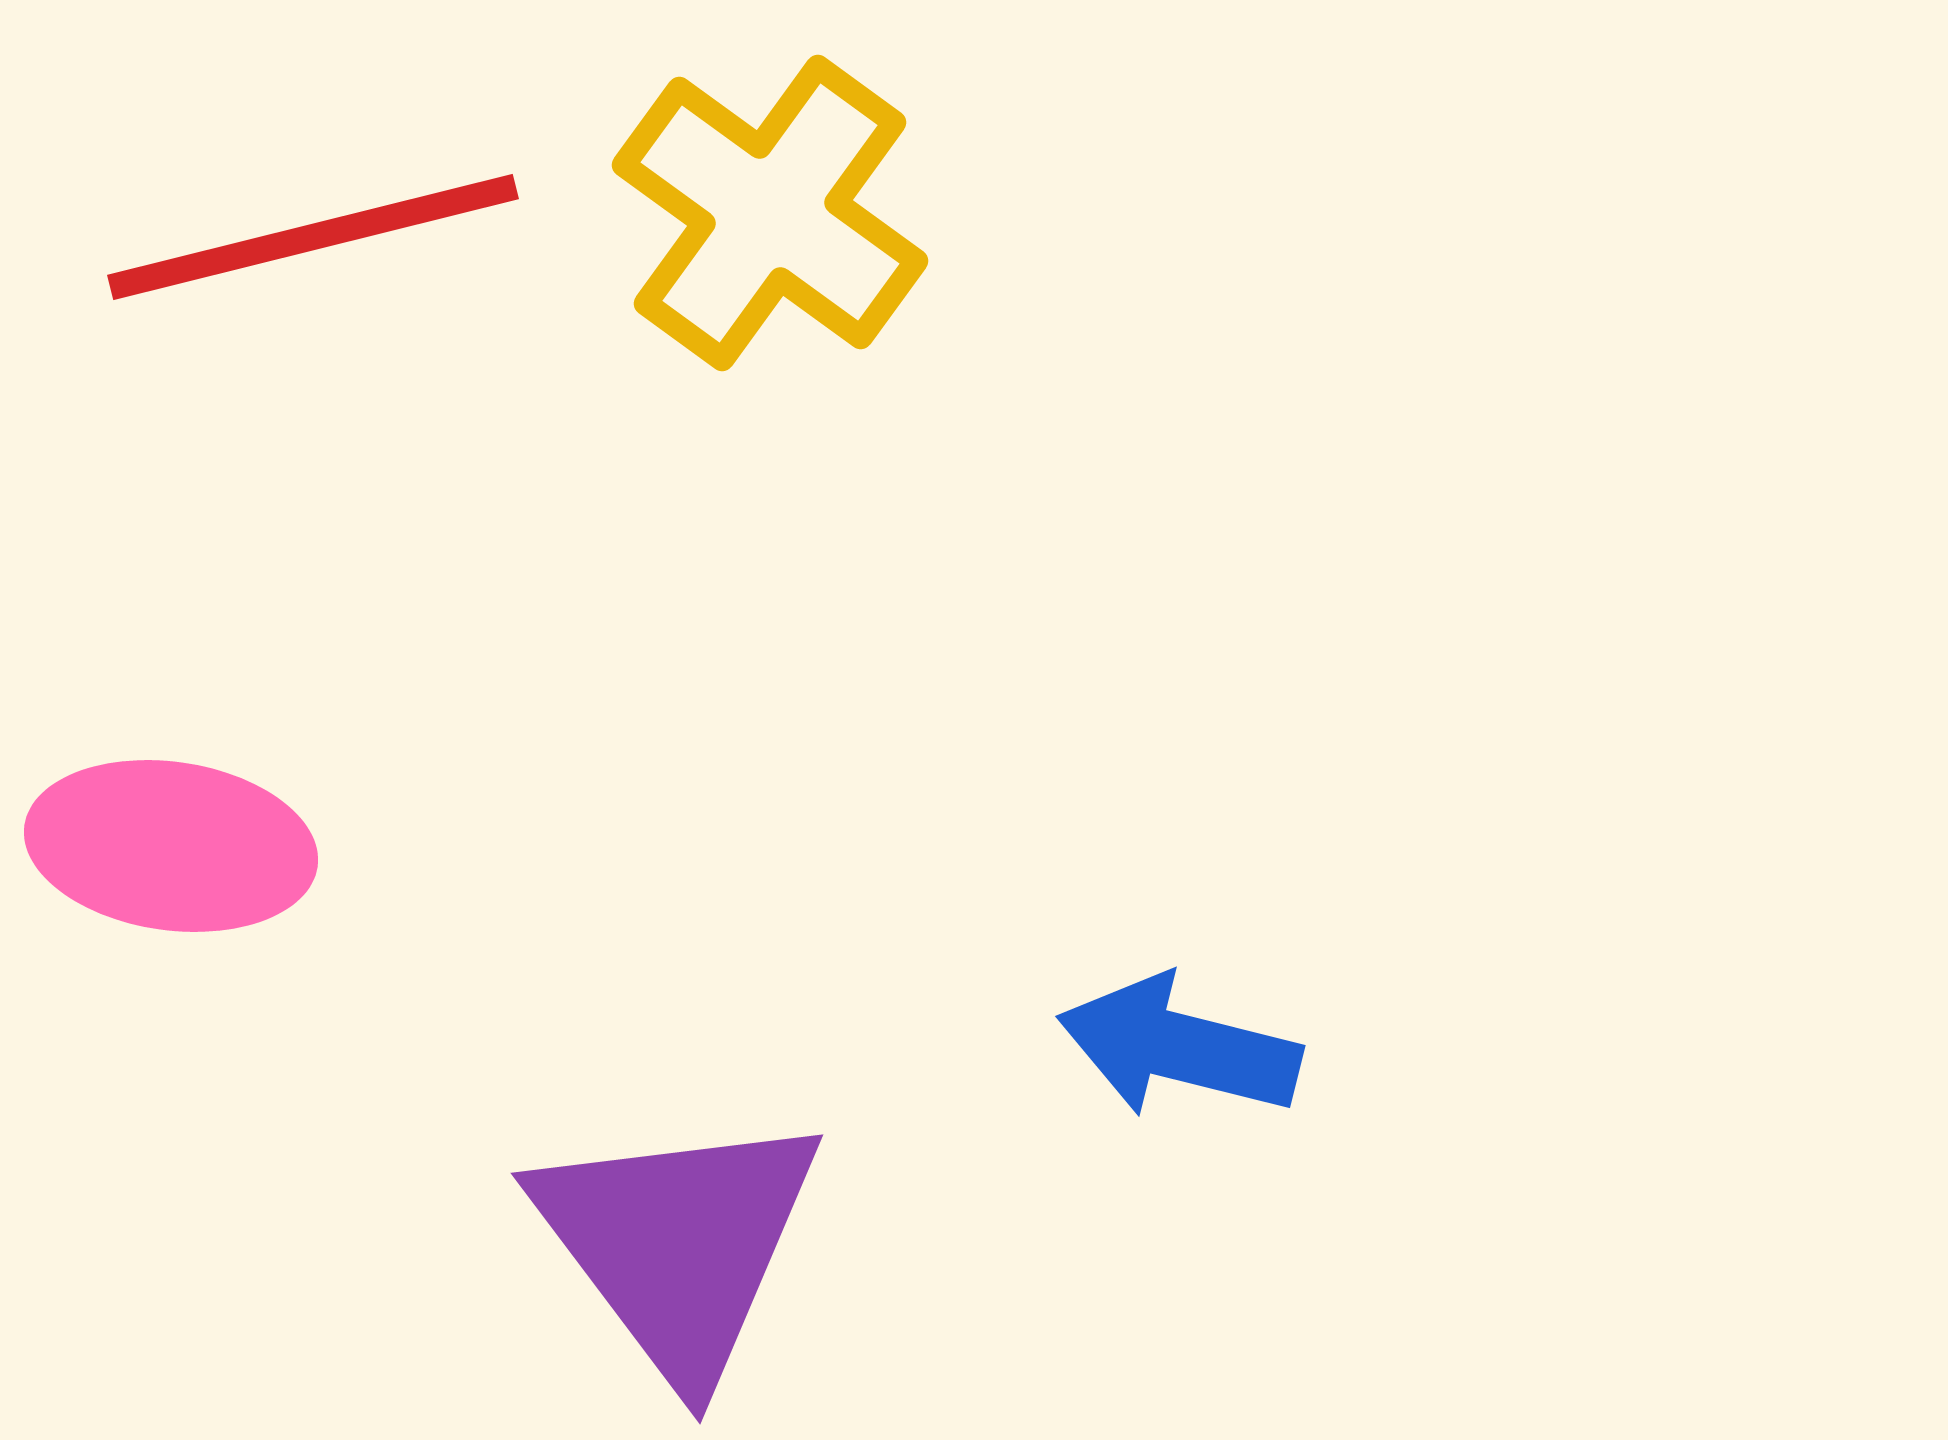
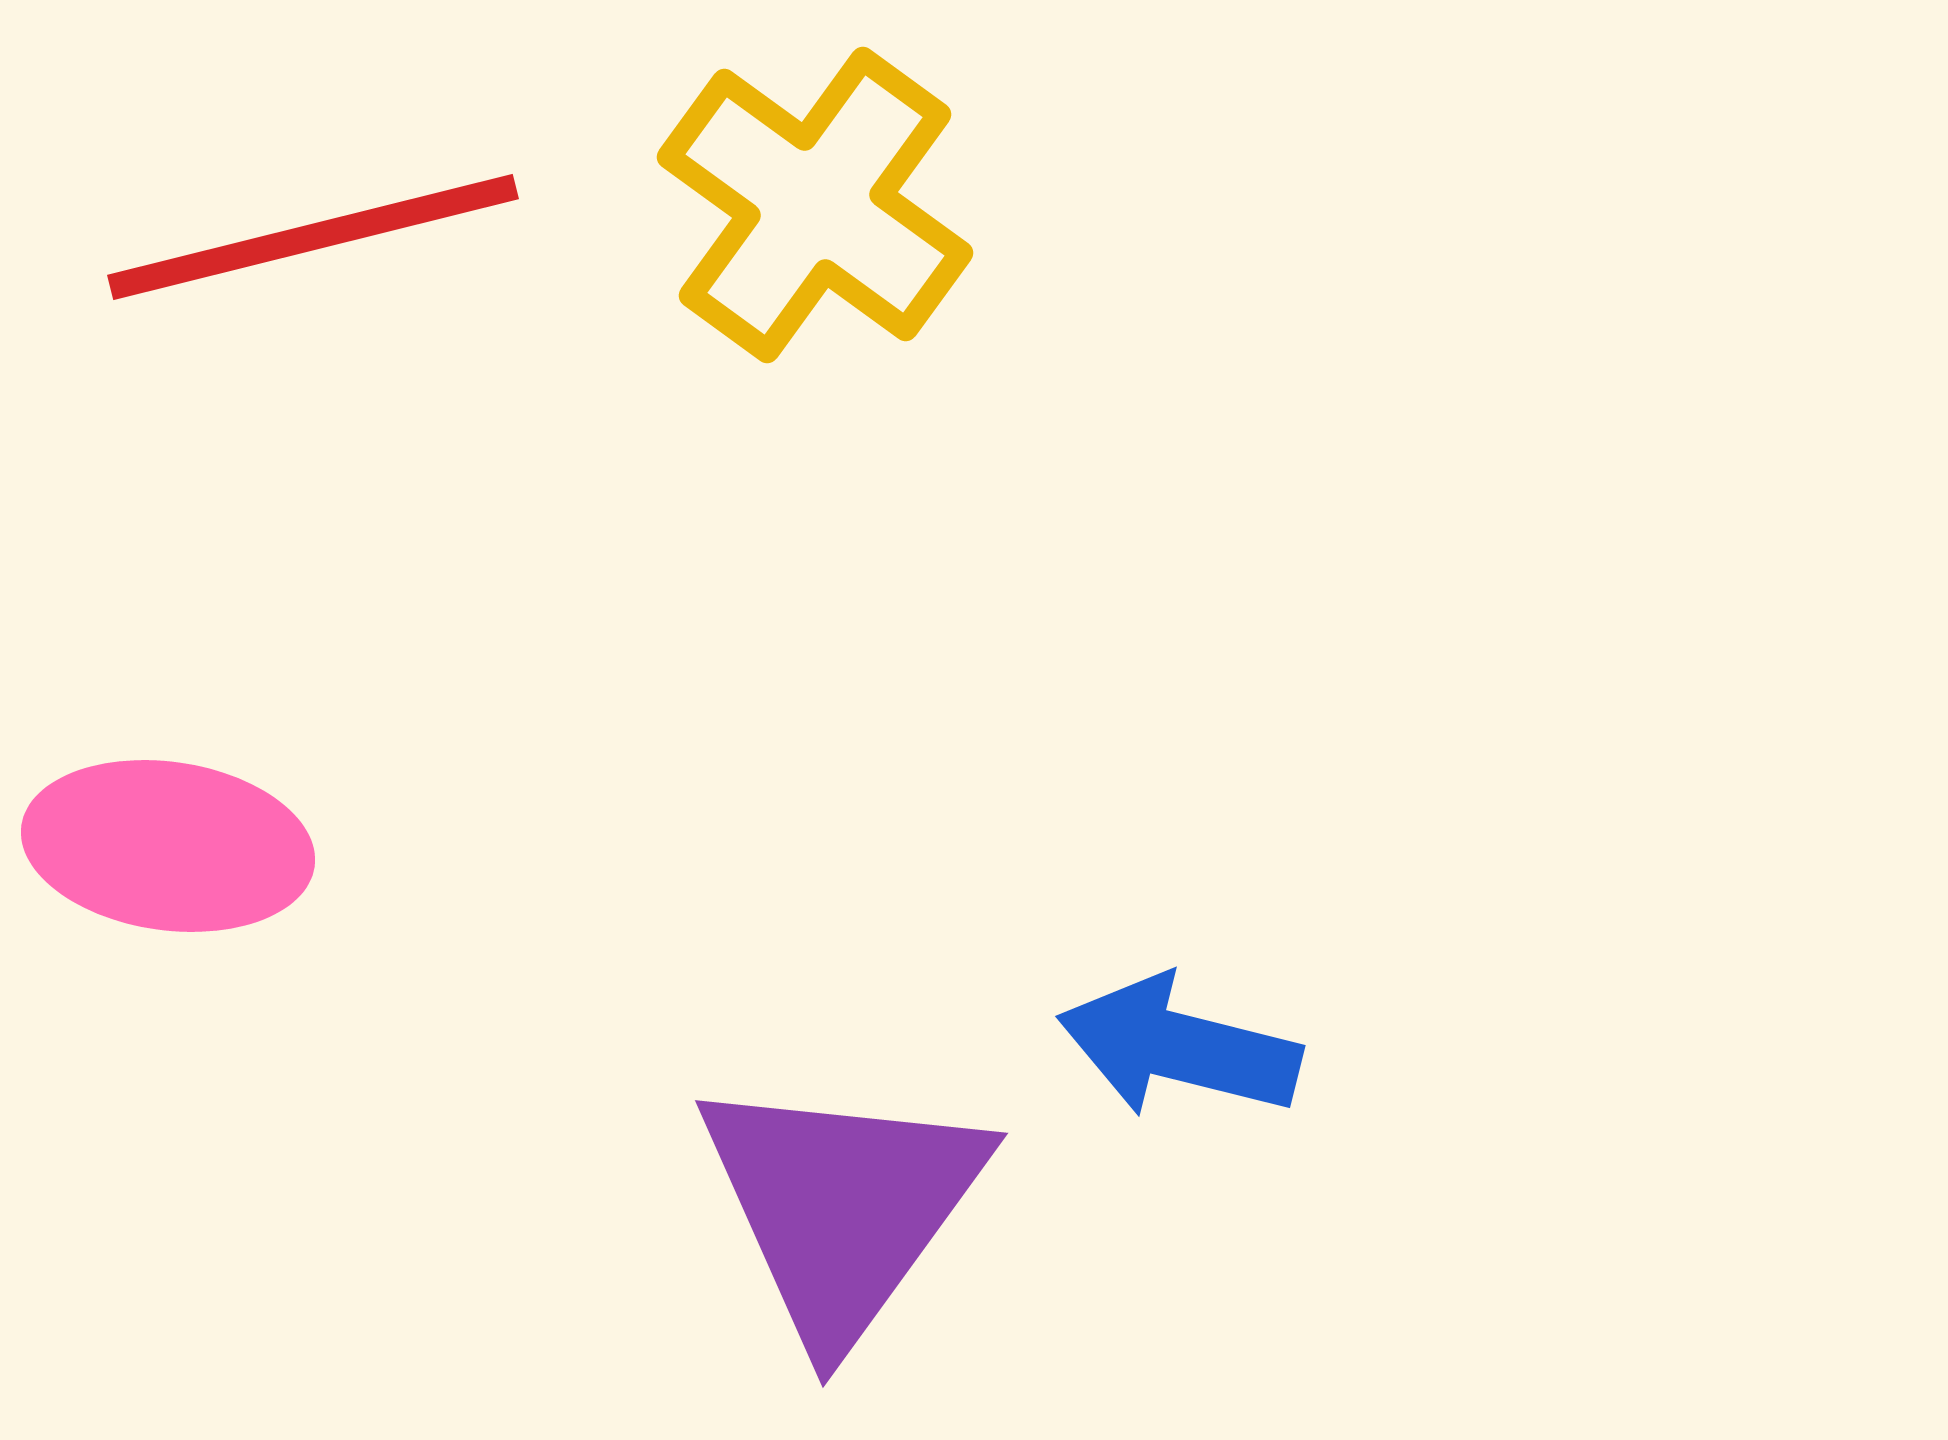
yellow cross: moved 45 px right, 8 px up
pink ellipse: moved 3 px left
purple triangle: moved 164 px right, 37 px up; rotated 13 degrees clockwise
